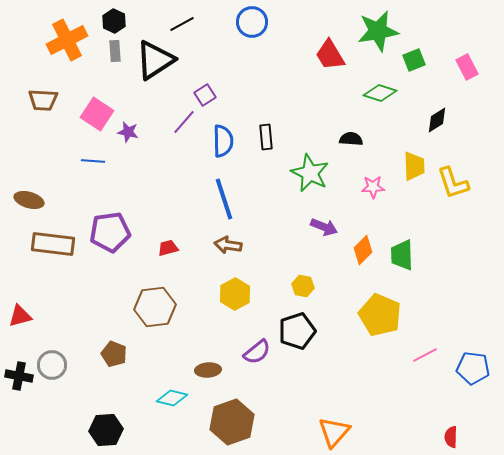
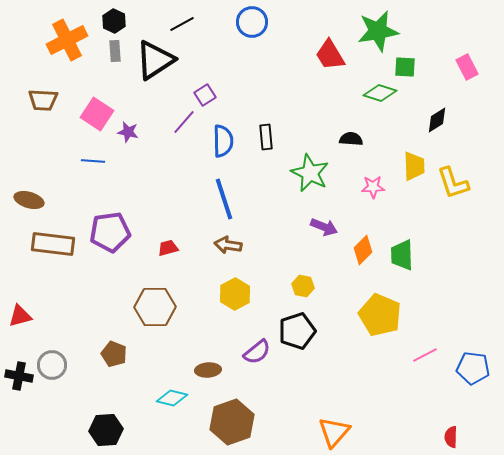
green square at (414, 60): moved 9 px left, 7 px down; rotated 25 degrees clockwise
brown hexagon at (155, 307): rotated 6 degrees clockwise
